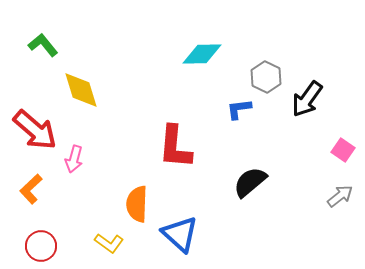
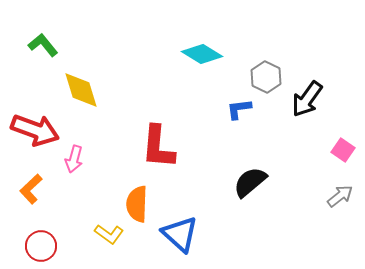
cyan diamond: rotated 33 degrees clockwise
red arrow: rotated 21 degrees counterclockwise
red L-shape: moved 17 px left
yellow L-shape: moved 9 px up
